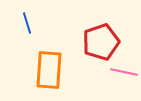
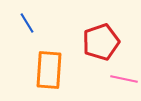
blue line: rotated 15 degrees counterclockwise
pink line: moved 7 px down
